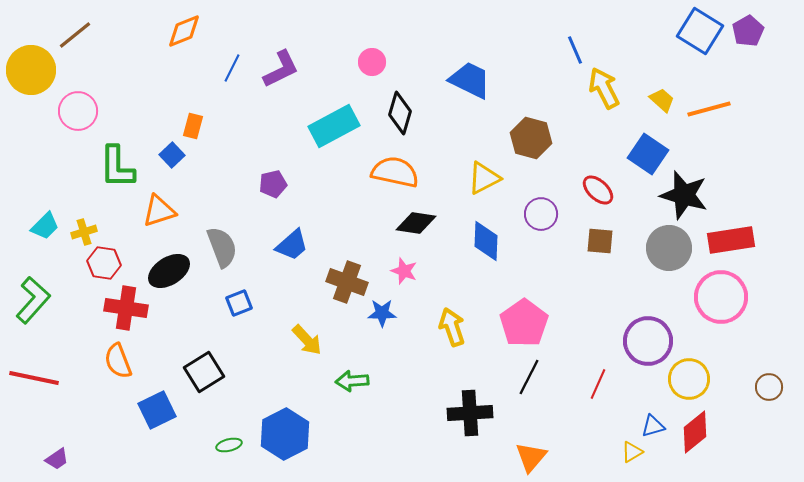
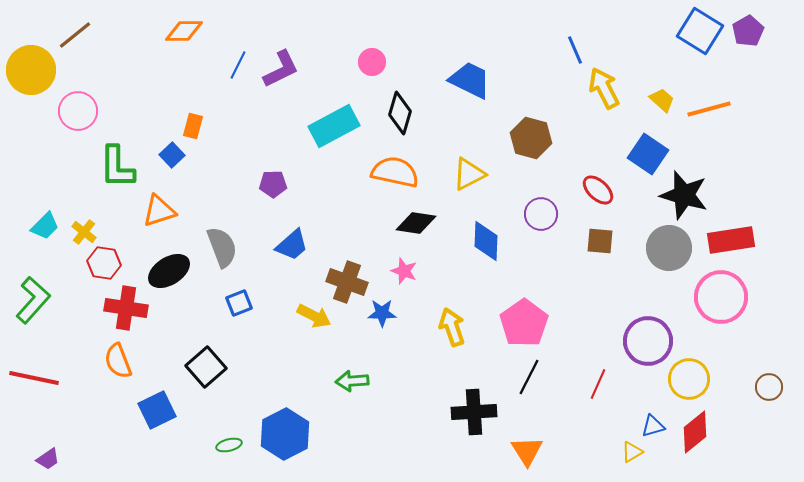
orange diamond at (184, 31): rotated 21 degrees clockwise
blue line at (232, 68): moved 6 px right, 3 px up
yellow triangle at (484, 178): moved 15 px left, 4 px up
purple pentagon at (273, 184): rotated 12 degrees clockwise
yellow cross at (84, 232): rotated 35 degrees counterclockwise
yellow arrow at (307, 340): moved 7 px right, 24 px up; rotated 20 degrees counterclockwise
black square at (204, 372): moved 2 px right, 5 px up; rotated 9 degrees counterclockwise
black cross at (470, 413): moved 4 px right, 1 px up
orange triangle at (531, 457): moved 4 px left, 6 px up; rotated 12 degrees counterclockwise
purple trapezoid at (57, 459): moved 9 px left
